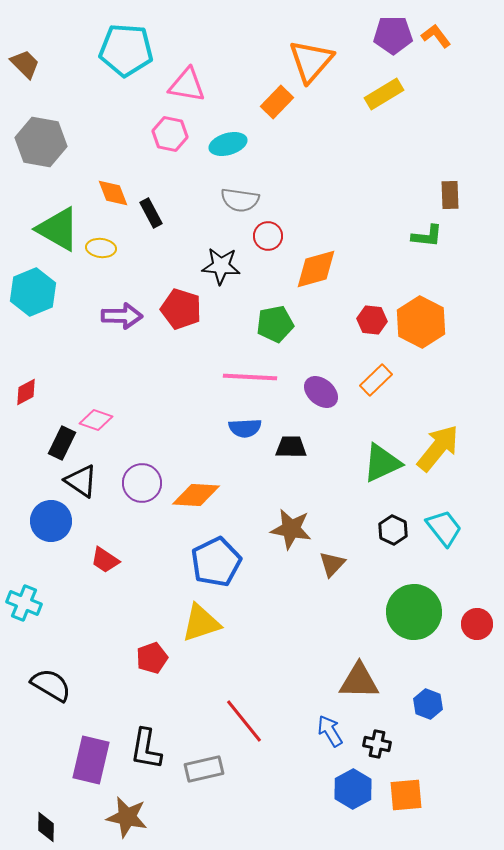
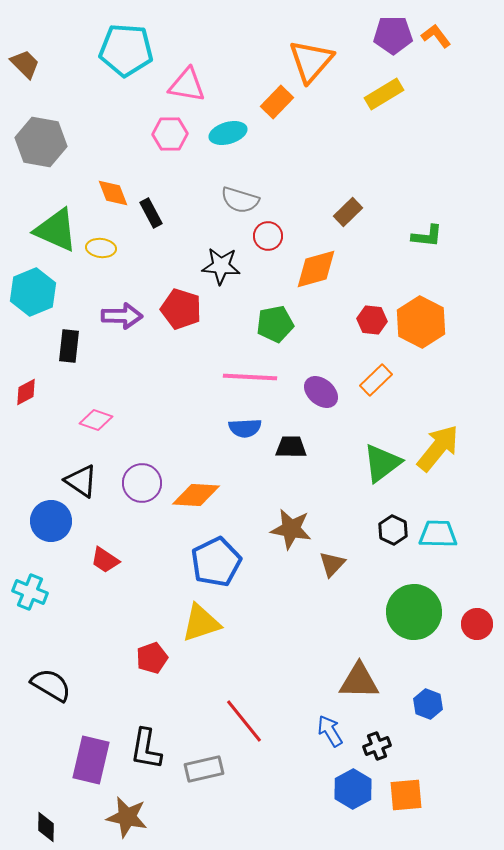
pink hexagon at (170, 134): rotated 12 degrees counterclockwise
cyan ellipse at (228, 144): moved 11 px up
brown rectangle at (450, 195): moved 102 px left, 17 px down; rotated 48 degrees clockwise
gray semicircle at (240, 200): rotated 9 degrees clockwise
green triangle at (58, 229): moved 2 px left, 1 px down; rotated 6 degrees counterclockwise
black rectangle at (62, 443): moved 7 px right, 97 px up; rotated 20 degrees counterclockwise
green triangle at (382, 463): rotated 12 degrees counterclockwise
cyan trapezoid at (444, 528): moved 6 px left, 6 px down; rotated 51 degrees counterclockwise
cyan cross at (24, 603): moved 6 px right, 11 px up
black cross at (377, 744): moved 2 px down; rotated 32 degrees counterclockwise
